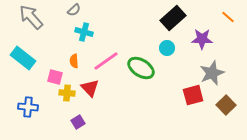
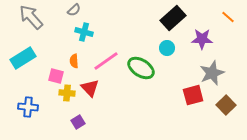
cyan rectangle: rotated 70 degrees counterclockwise
pink square: moved 1 px right, 1 px up
